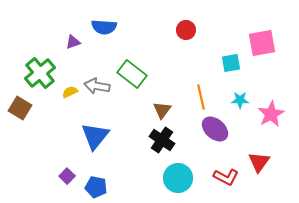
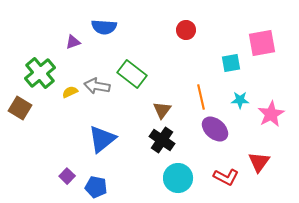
blue triangle: moved 7 px right, 3 px down; rotated 12 degrees clockwise
